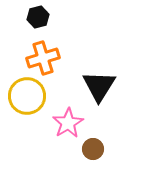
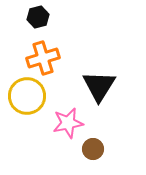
pink star: rotated 20 degrees clockwise
